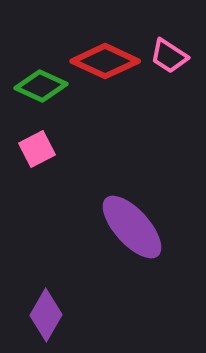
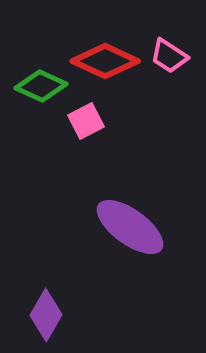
pink square: moved 49 px right, 28 px up
purple ellipse: moved 2 px left; rotated 12 degrees counterclockwise
